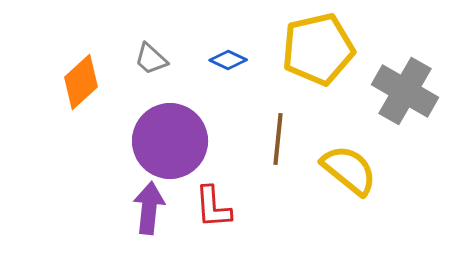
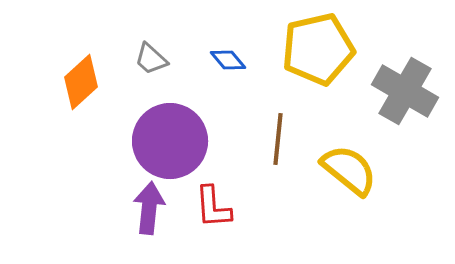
blue diamond: rotated 24 degrees clockwise
